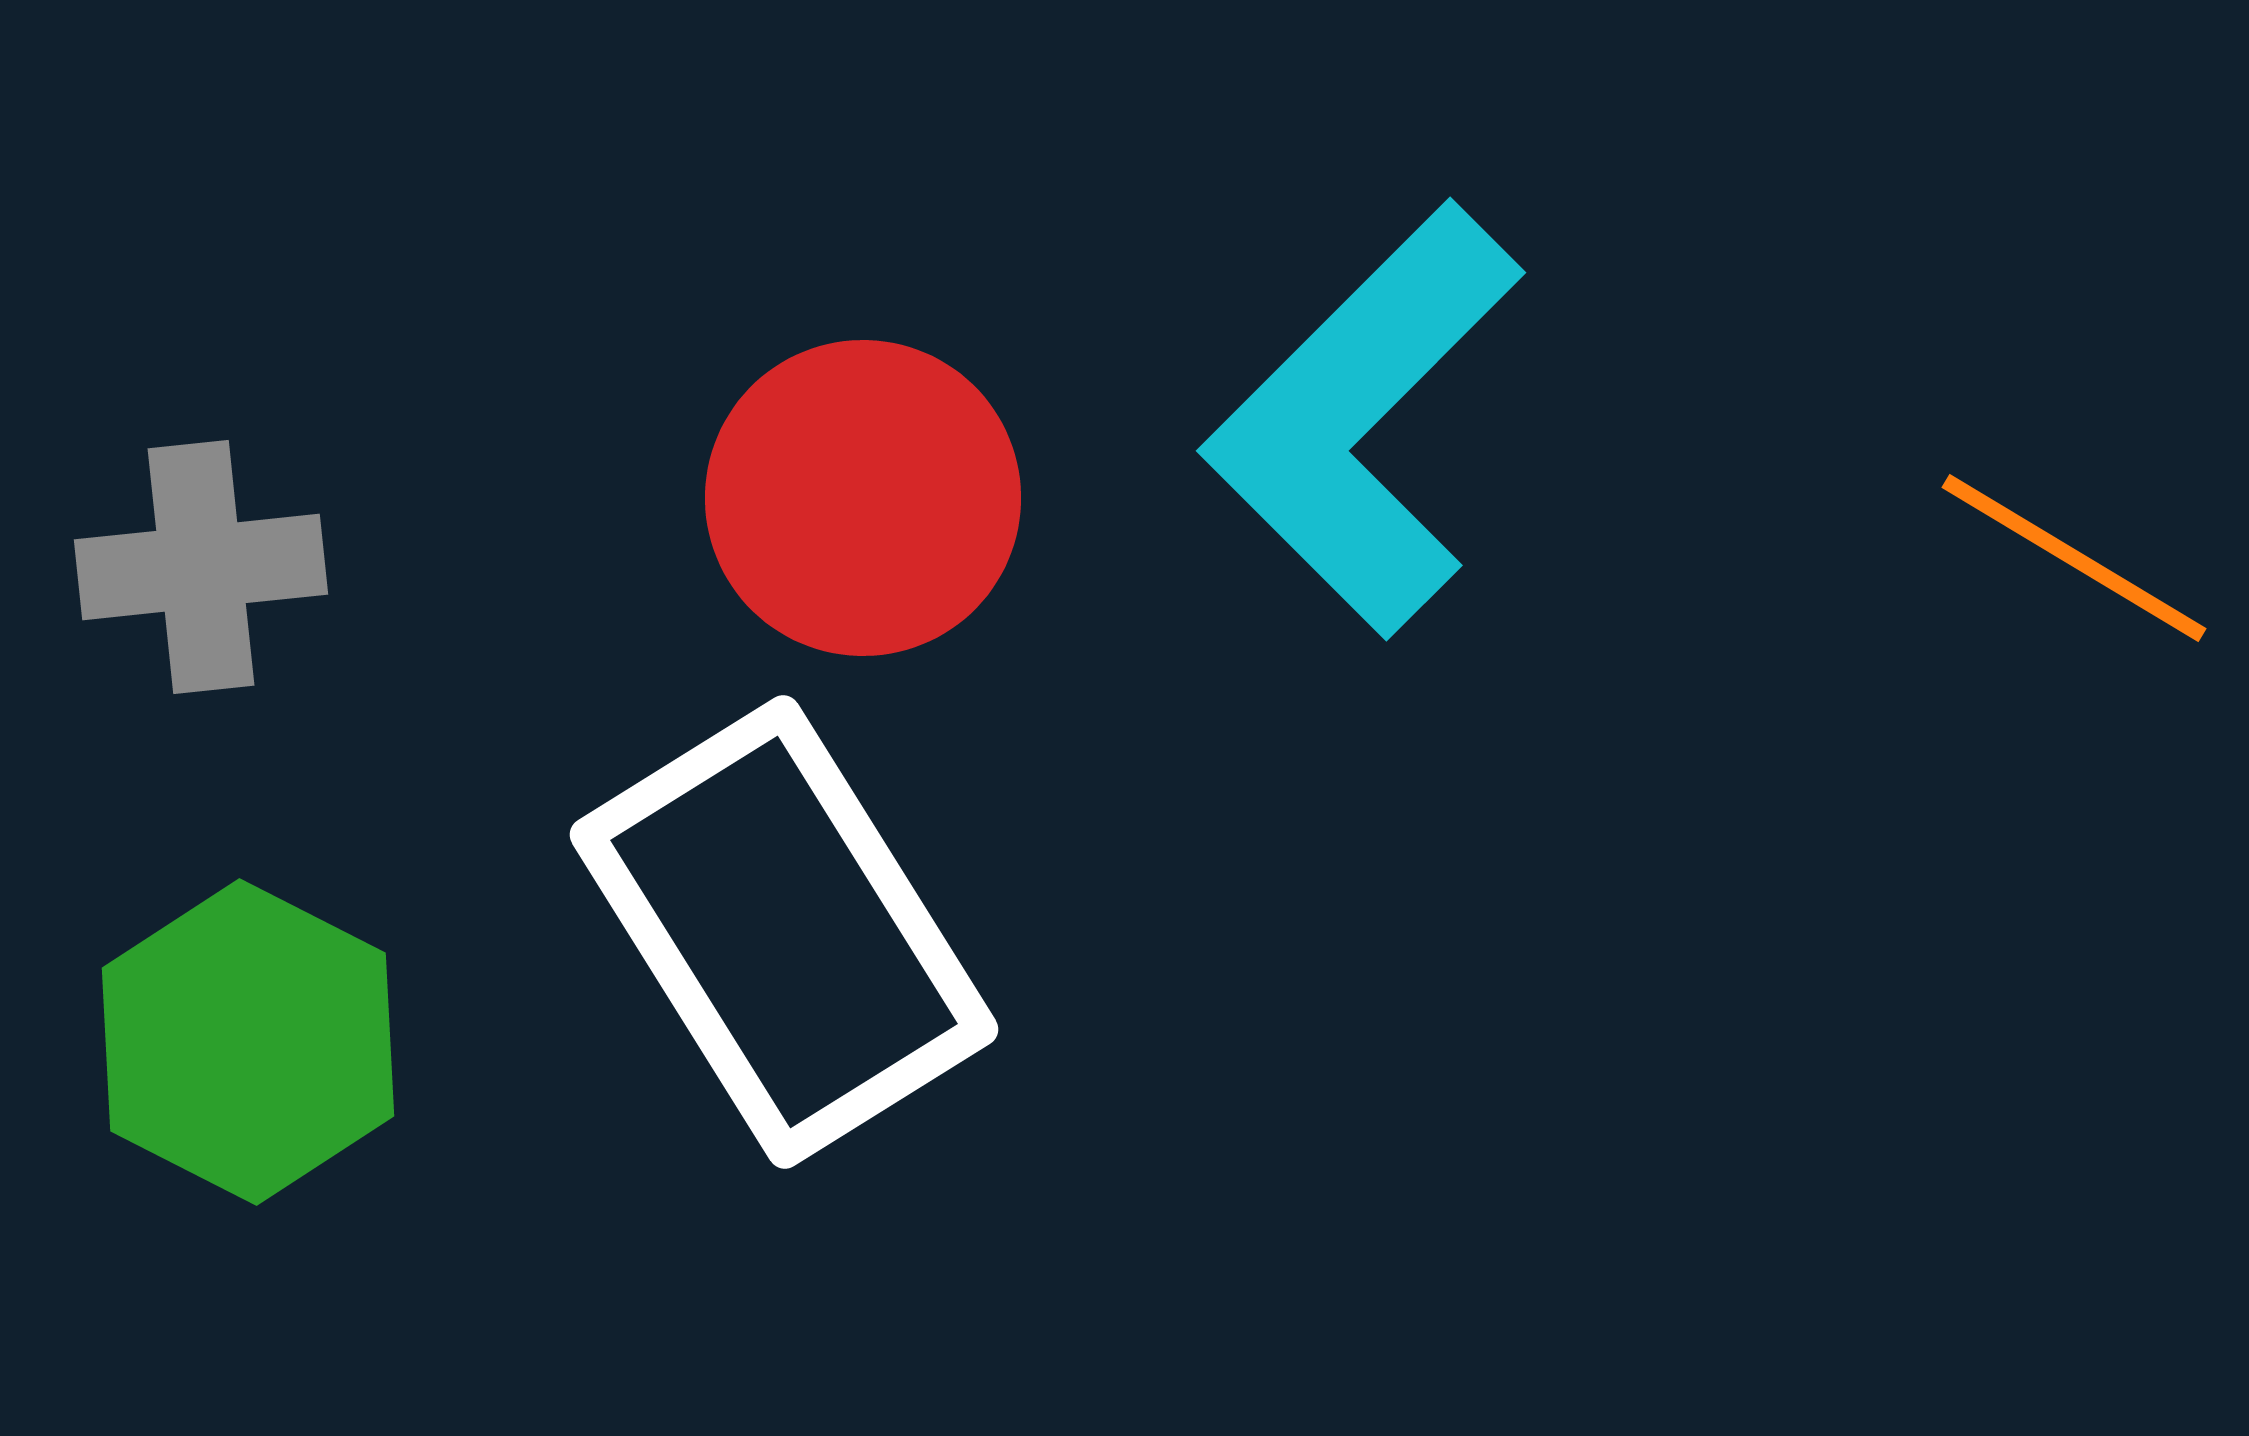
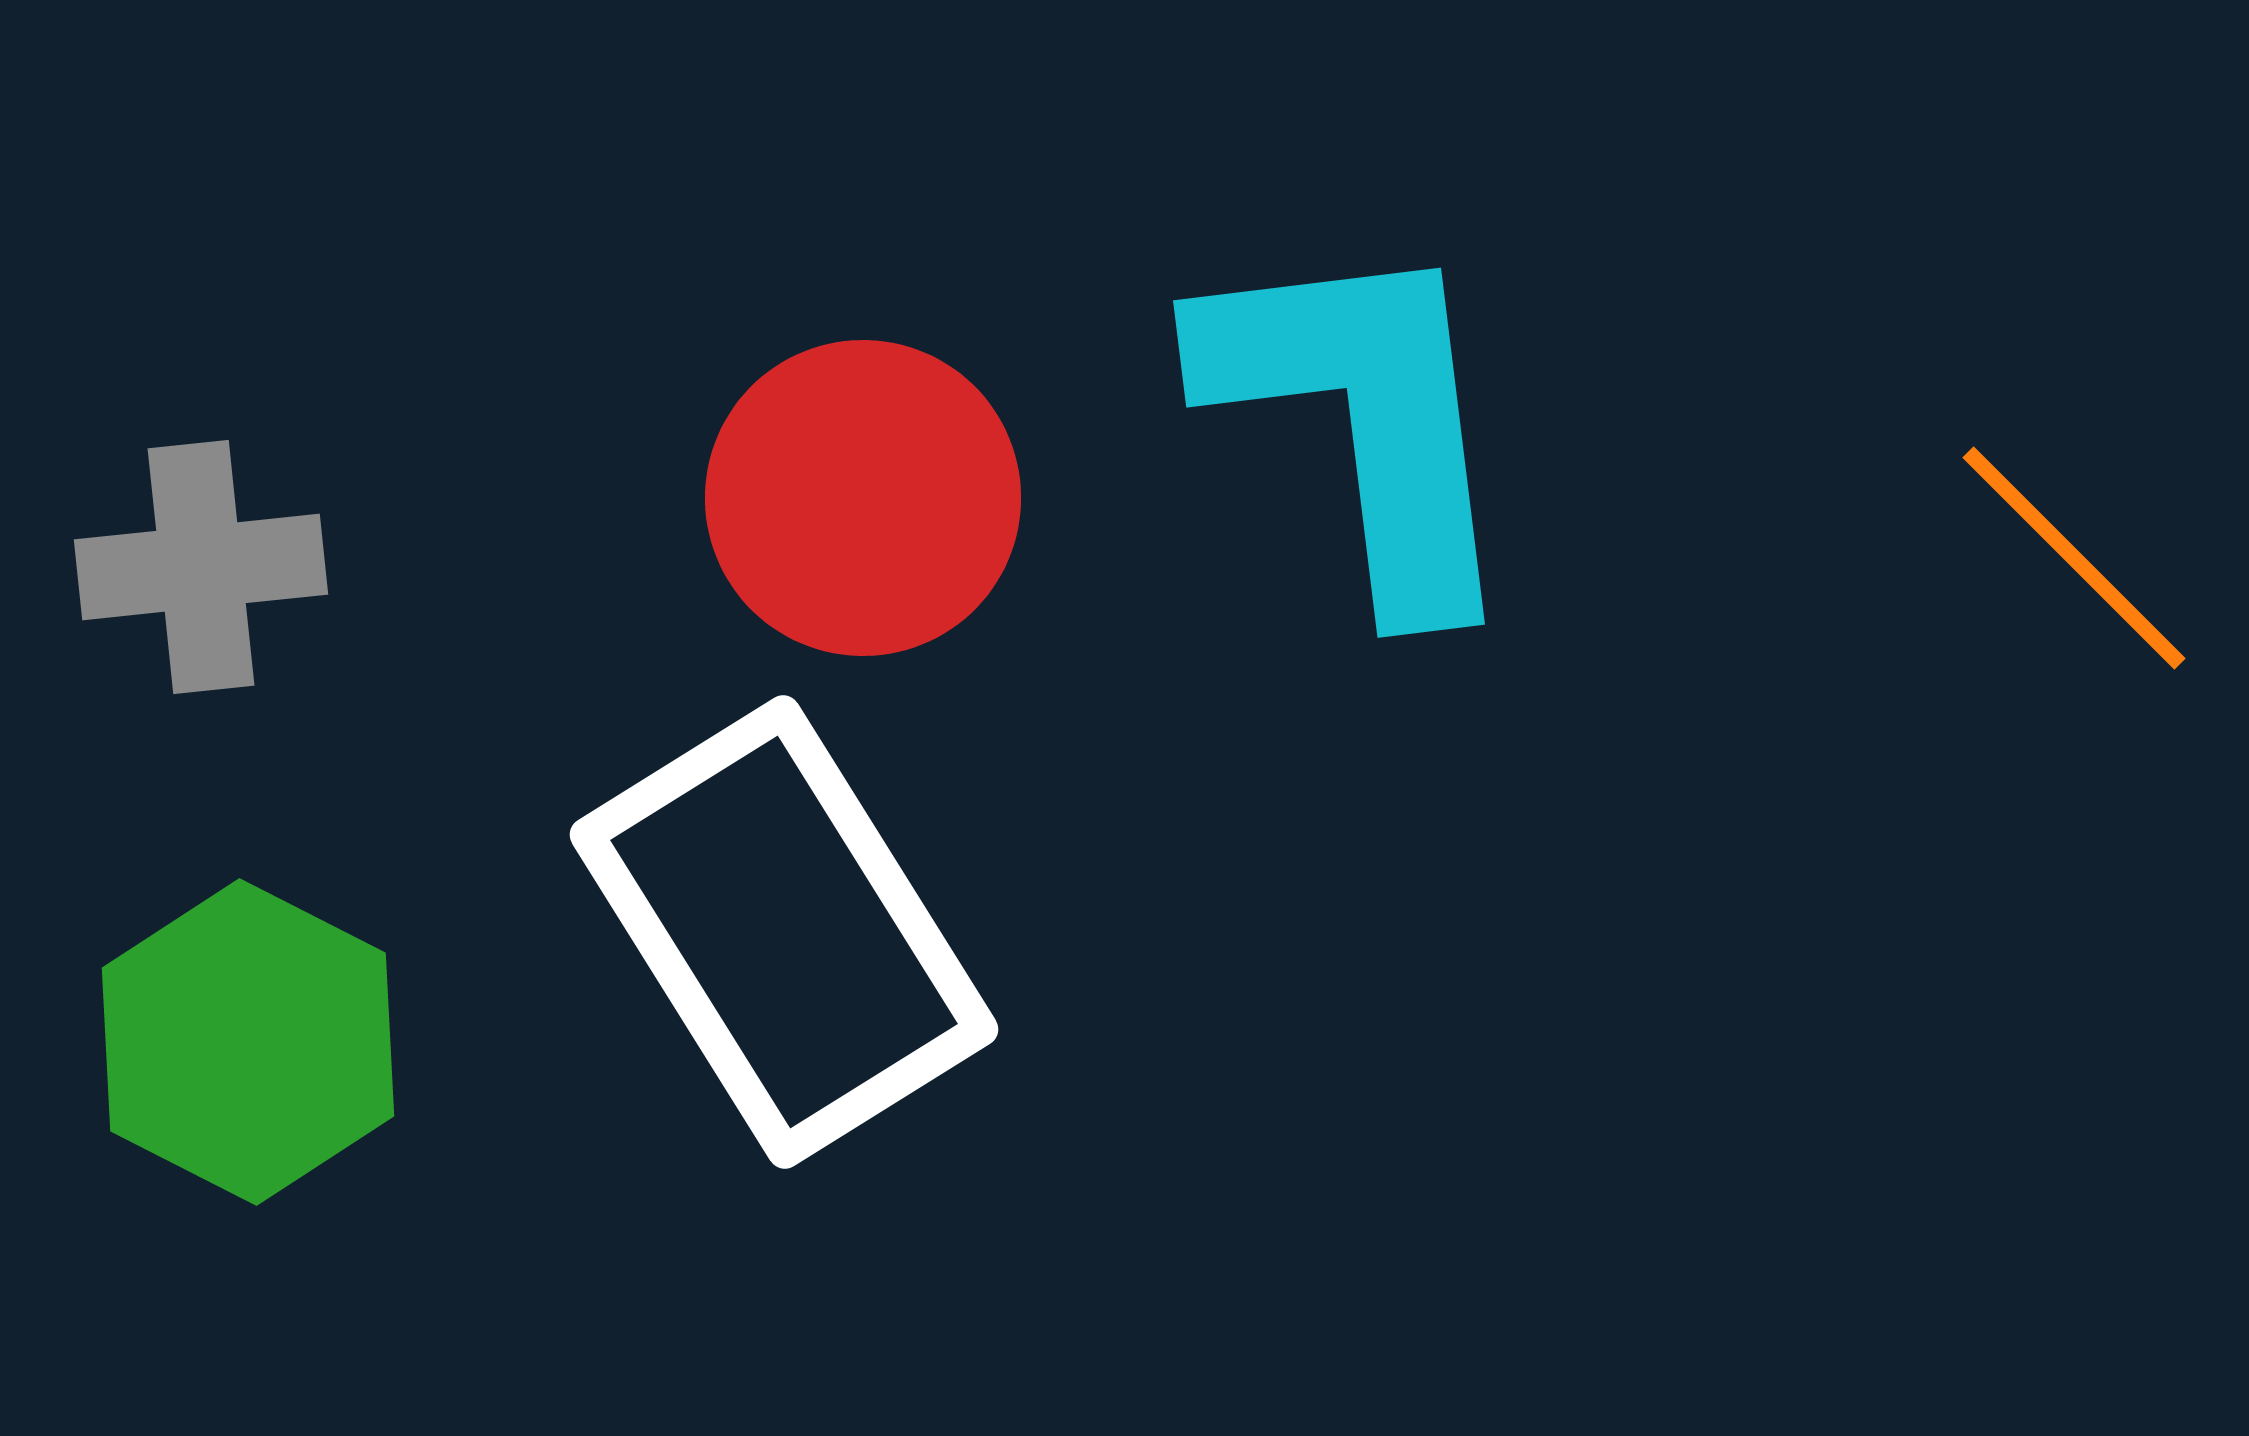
cyan L-shape: rotated 128 degrees clockwise
orange line: rotated 14 degrees clockwise
